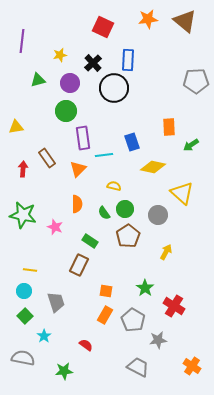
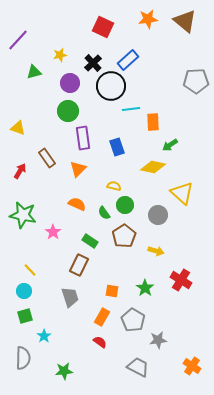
purple line at (22, 41): moved 4 px left, 1 px up; rotated 35 degrees clockwise
blue rectangle at (128, 60): rotated 45 degrees clockwise
green triangle at (38, 80): moved 4 px left, 8 px up
black circle at (114, 88): moved 3 px left, 2 px up
green circle at (66, 111): moved 2 px right
yellow triangle at (16, 127): moved 2 px right, 1 px down; rotated 28 degrees clockwise
orange rectangle at (169, 127): moved 16 px left, 5 px up
blue rectangle at (132, 142): moved 15 px left, 5 px down
green arrow at (191, 145): moved 21 px left
cyan line at (104, 155): moved 27 px right, 46 px up
red arrow at (23, 169): moved 3 px left, 2 px down; rotated 28 degrees clockwise
orange semicircle at (77, 204): rotated 66 degrees counterclockwise
green circle at (125, 209): moved 4 px up
pink star at (55, 227): moved 2 px left, 5 px down; rotated 14 degrees clockwise
brown pentagon at (128, 236): moved 4 px left
yellow arrow at (166, 252): moved 10 px left, 1 px up; rotated 77 degrees clockwise
yellow line at (30, 270): rotated 40 degrees clockwise
orange square at (106, 291): moved 6 px right
gray trapezoid at (56, 302): moved 14 px right, 5 px up
red cross at (174, 306): moved 7 px right, 26 px up
orange rectangle at (105, 315): moved 3 px left, 2 px down
green square at (25, 316): rotated 28 degrees clockwise
red semicircle at (86, 345): moved 14 px right, 3 px up
gray semicircle at (23, 358): rotated 80 degrees clockwise
